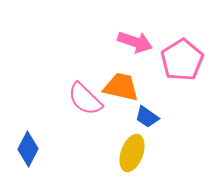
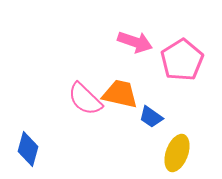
orange trapezoid: moved 1 px left, 7 px down
blue trapezoid: moved 4 px right
blue diamond: rotated 12 degrees counterclockwise
yellow ellipse: moved 45 px right
